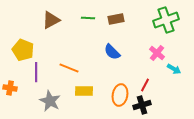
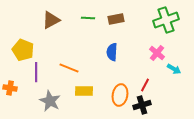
blue semicircle: rotated 48 degrees clockwise
